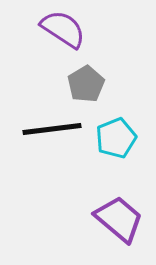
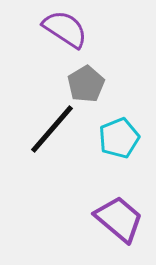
purple semicircle: moved 2 px right
black line: rotated 42 degrees counterclockwise
cyan pentagon: moved 3 px right
